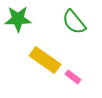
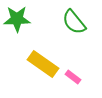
green star: moved 1 px left
yellow rectangle: moved 2 px left, 4 px down
